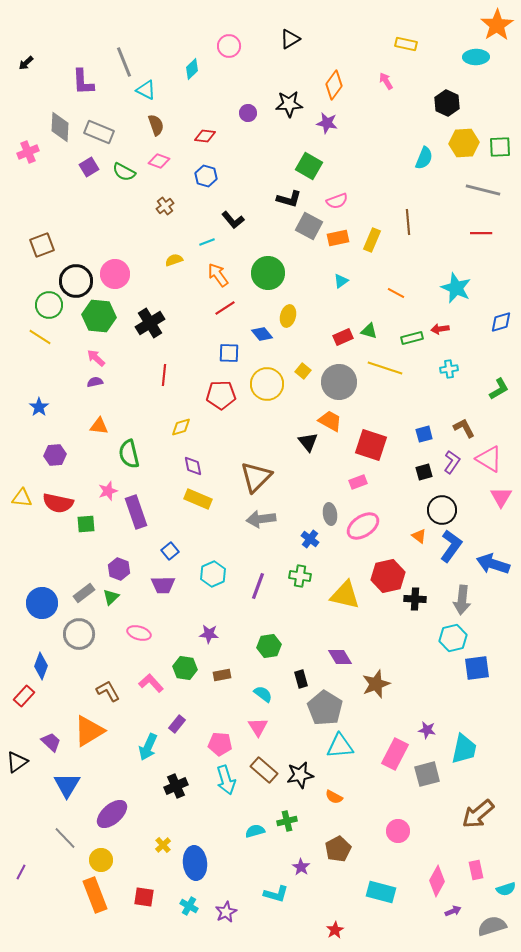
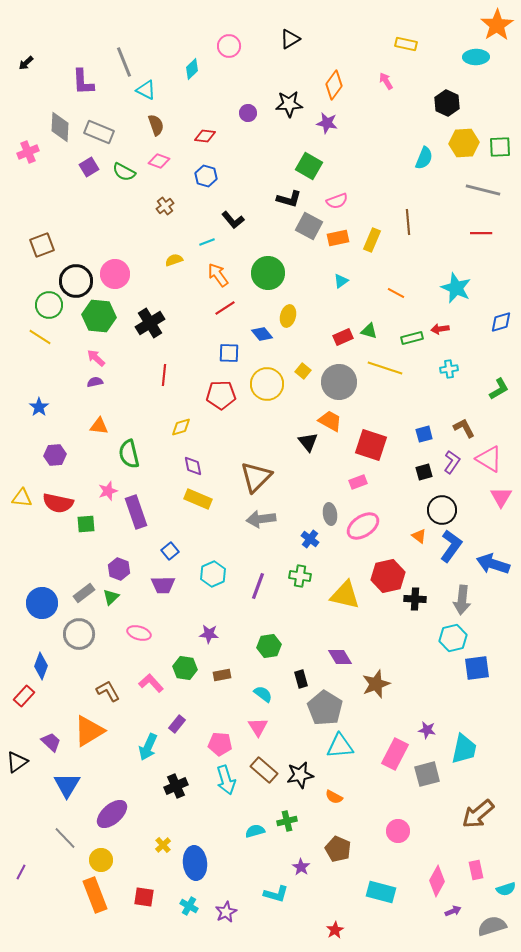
brown pentagon at (338, 849): rotated 20 degrees counterclockwise
